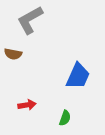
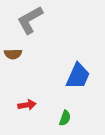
brown semicircle: rotated 12 degrees counterclockwise
